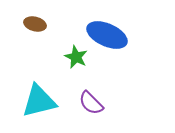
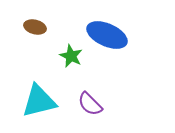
brown ellipse: moved 3 px down
green star: moved 5 px left, 1 px up
purple semicircle: moved 1 px left, 1 px down
